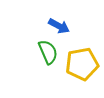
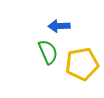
blue arrow: rotated 150 degrees clockwise
